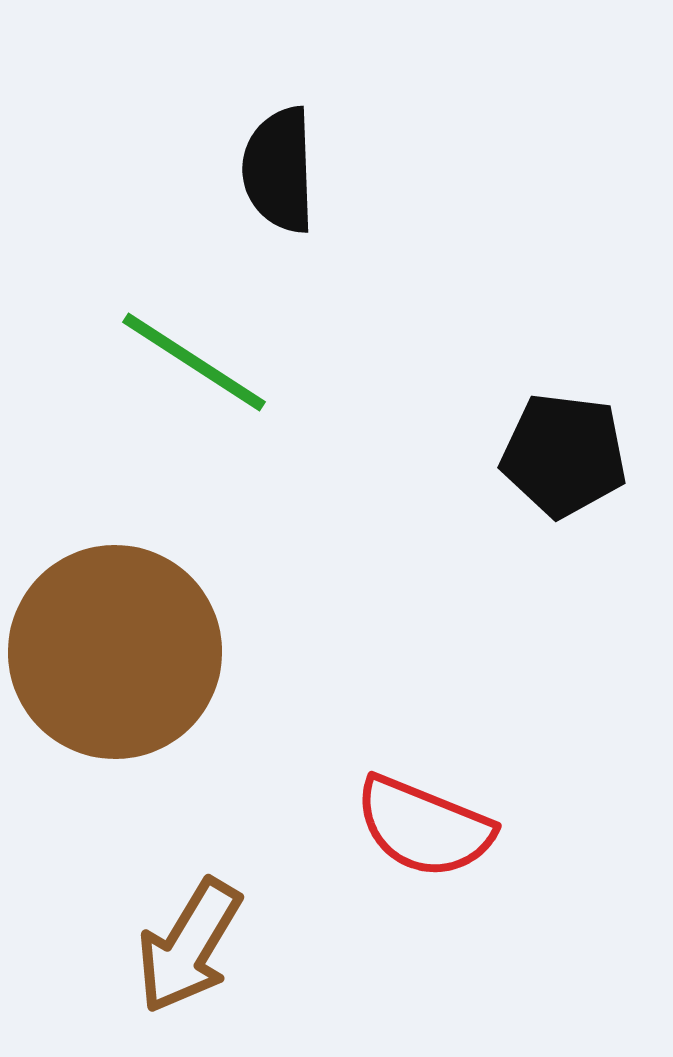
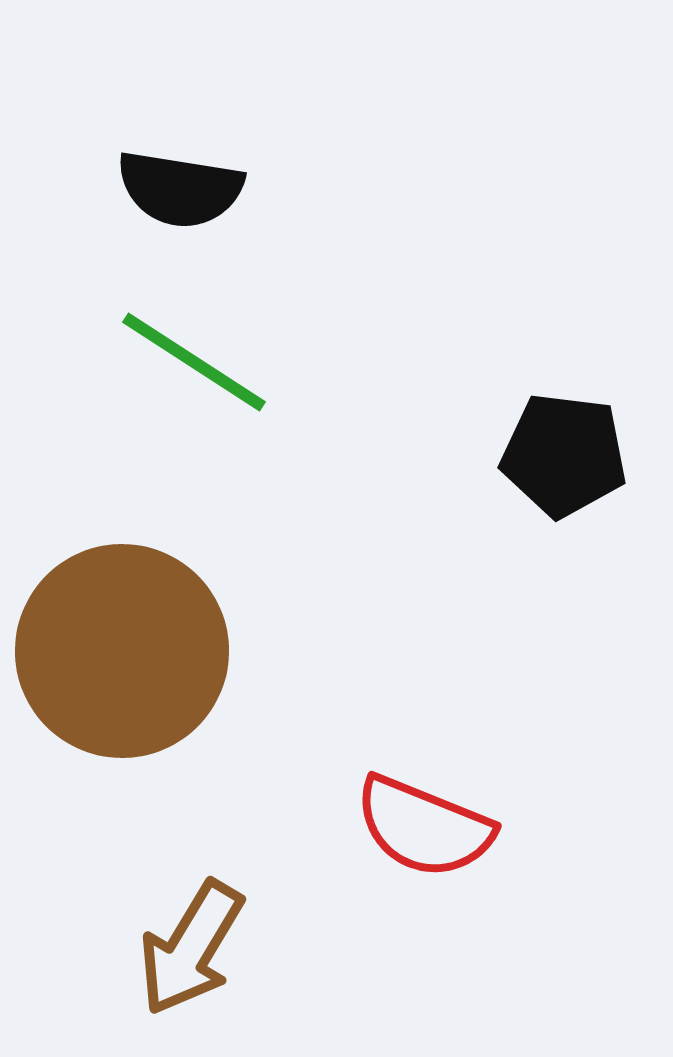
black semicircle: moved 99 px left, 19 px down; rotated 79 degrees counterclockwise
brown circle: moved 7 px right, 1 px up
brown arrow: moved 2 px right, 2 px down
